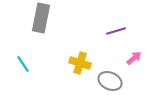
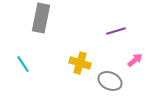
pink arrow: moved 1 px right, 2 px down
